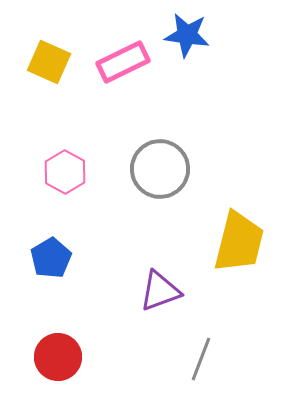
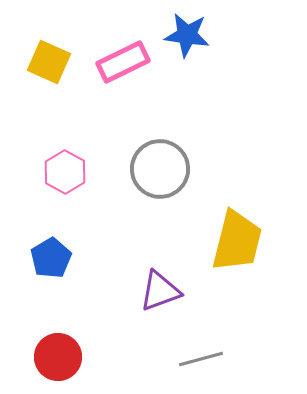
yellow trapezoid: moved 2 px left, 1 px up
gray line: rotated 54 degrees clockwise
